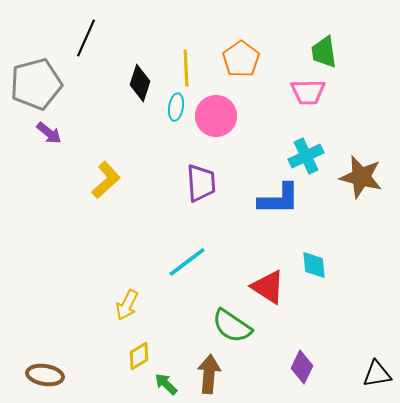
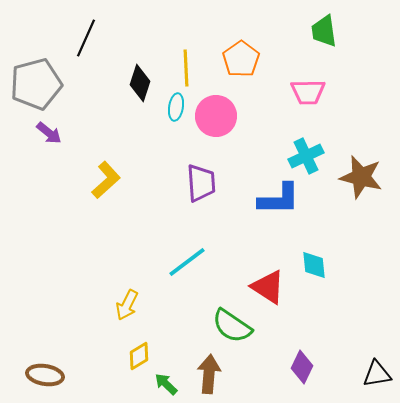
green trapezoid: moved 21 px up
